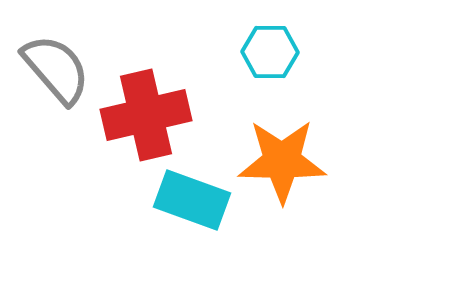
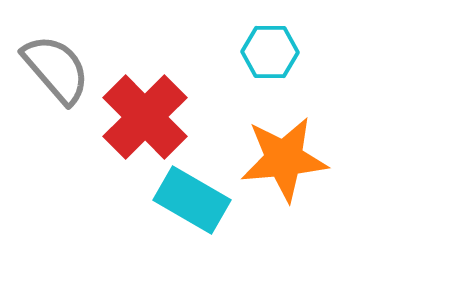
red cross: moved 1 px left, 2 px down; rotated 32 degrees counterclockwise
orange star: moved 2 px right, 2 px up; rotated 6 degrees counterclockwise
cyan rectangle: rotated 10 degrees clockwise
